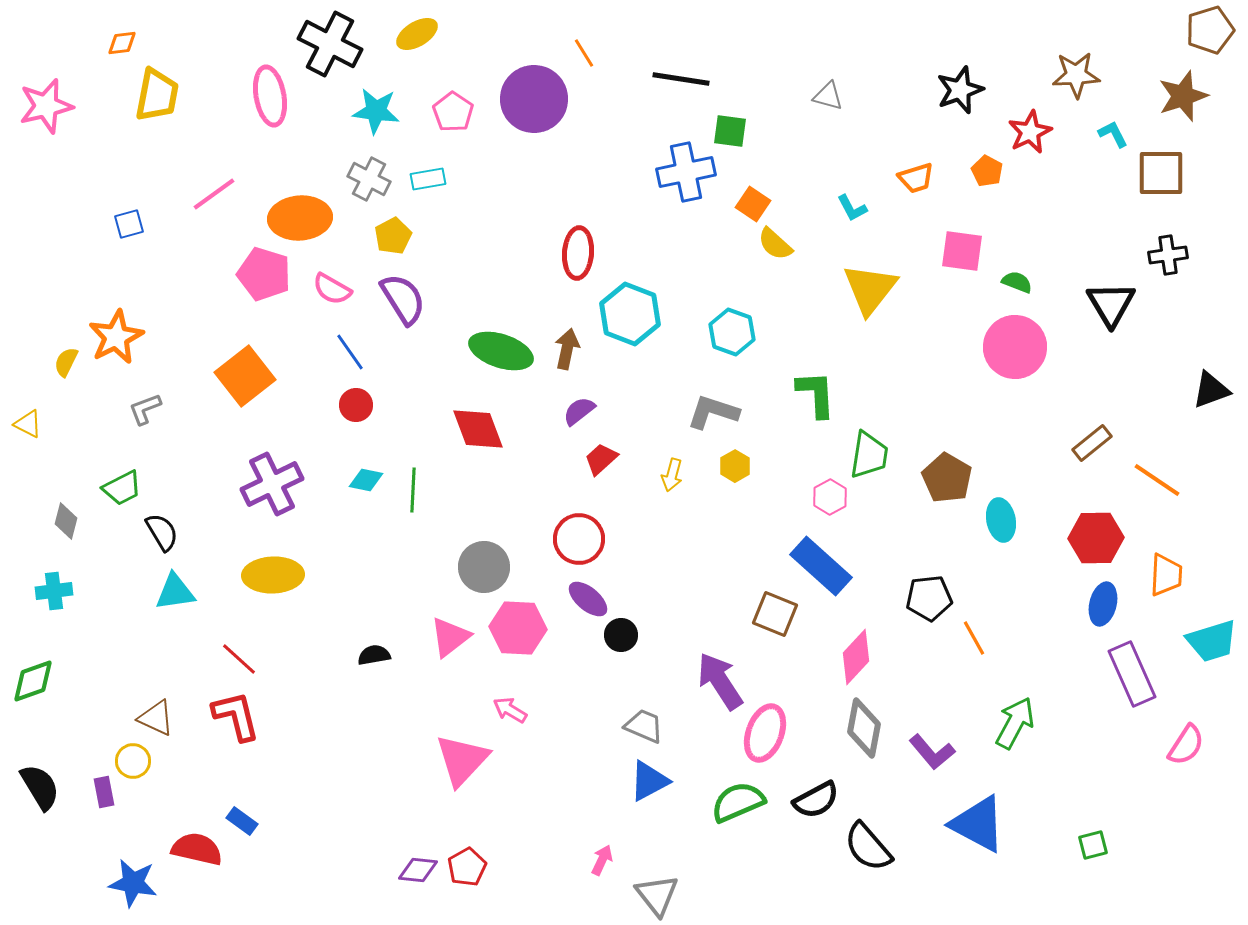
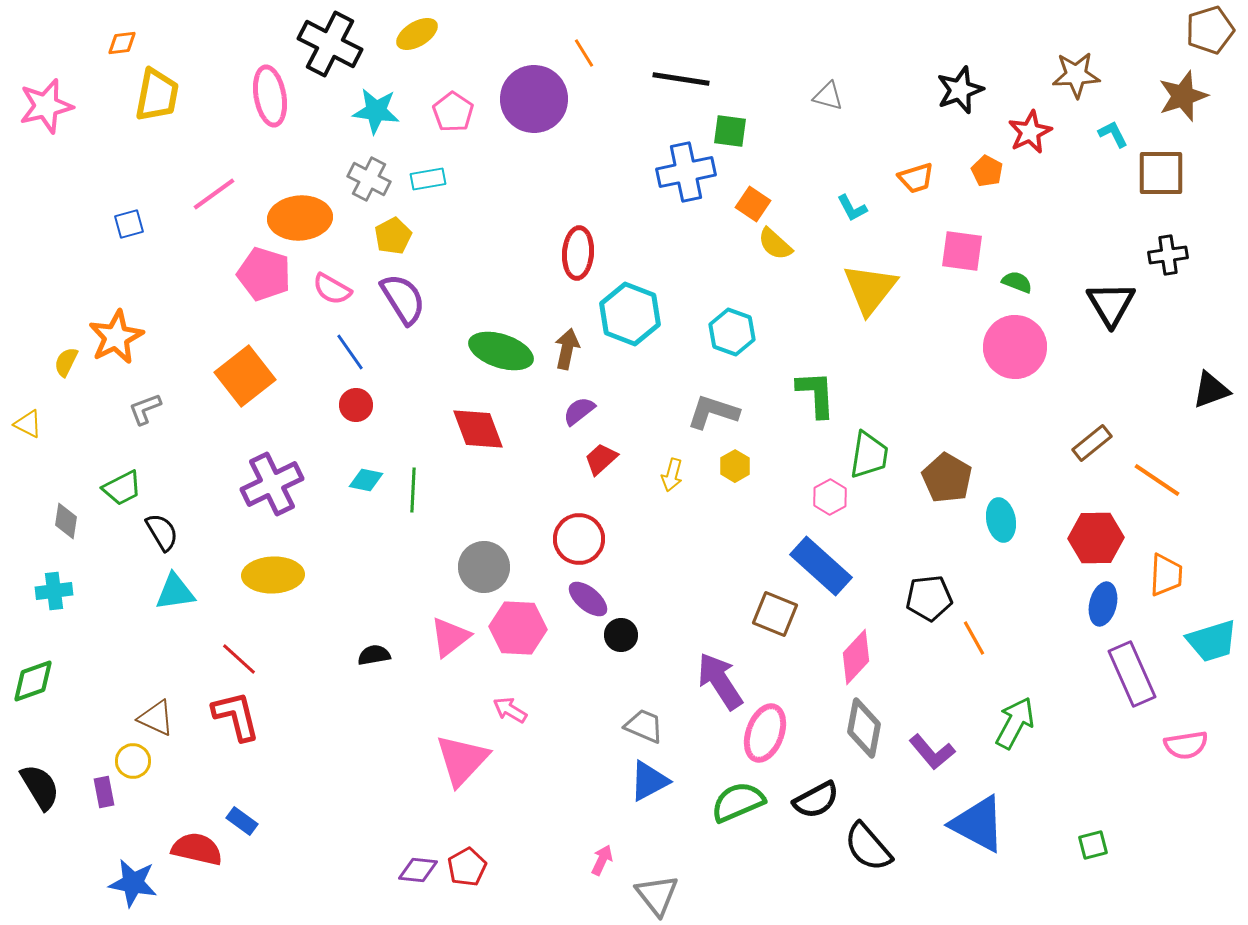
gray diamond at (66, 521): rotated 6 degrees counterclockwise
pink semicircle at (1186, 745): rotated 48 degrees clockwise
